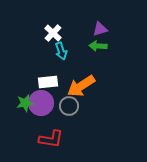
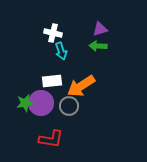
white cross: rotated 30 degrees counterclockwise
white rectangle: moved 4 px right, 1 px up
